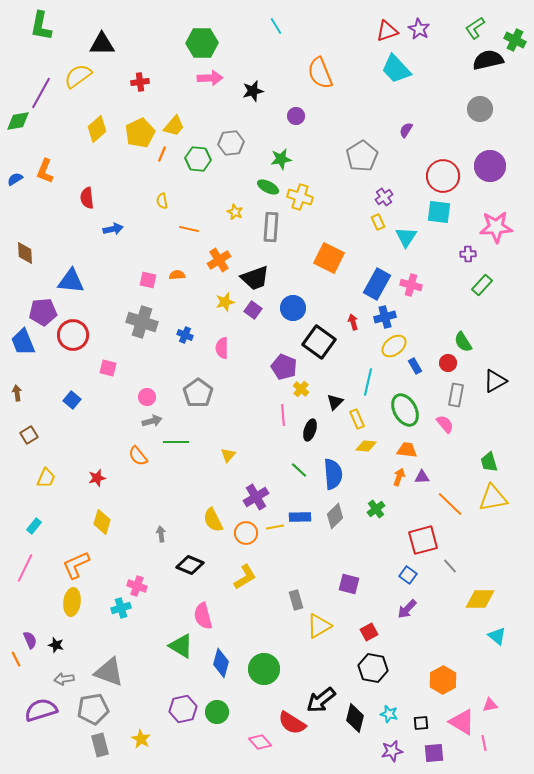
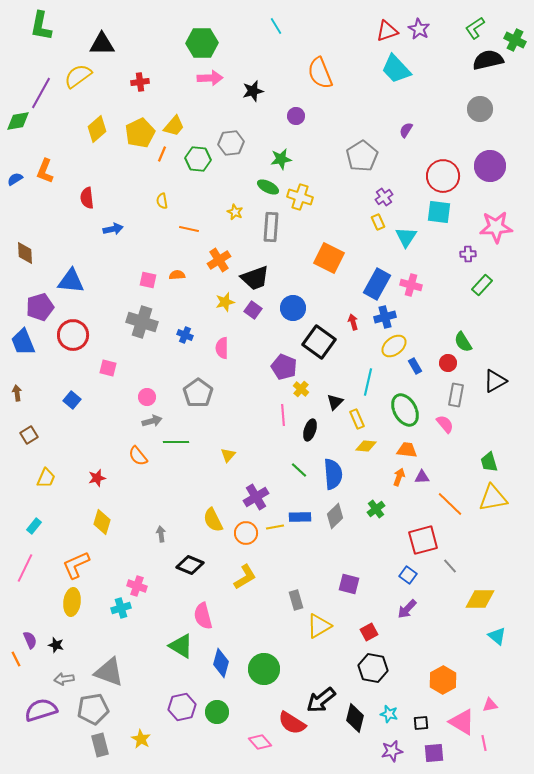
purple pentagon at (43, 312): moved 3 px left, 5 px up; rotated 12 degrees counterclockwise
purple hexagon at (183, 709): moved 1 px left, 2 px up
